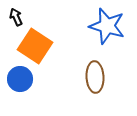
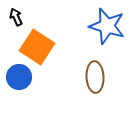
orange square: moved 2 px right, 1 px down
blue circle: moved 1 px left, 2 px up
